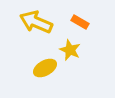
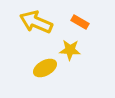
yellow star: rotated 20 degrees counterclockwise
